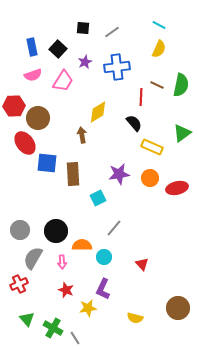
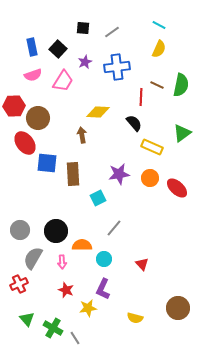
yellow diamond at (98, 112): rotated 35 degrees clockwise
red ellipse at (177, 188): rotated 55 degrees clockwise
cyan circle at (104, 257): moved 2 px down
